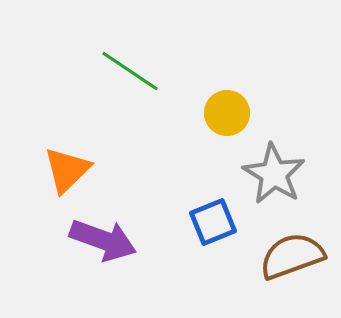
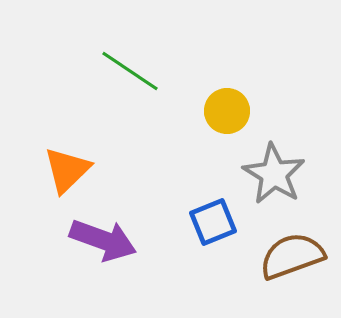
yellow circle: moved 2 px up
